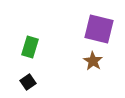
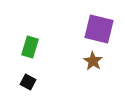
black square: rotated 28 degrees counterclockwise
